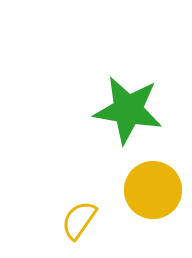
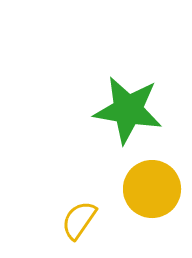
yellow circle: moved 1 px left, 1 px up
